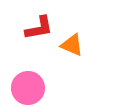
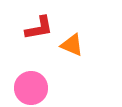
pink circle: moved 3 px right
